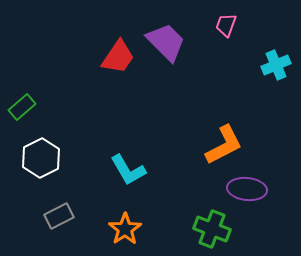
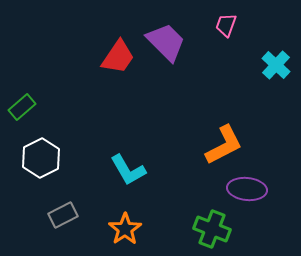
cyan cross: rotated 24 degrees counterclockwise
gray rectangle: moved 4 px right, 1 px up
